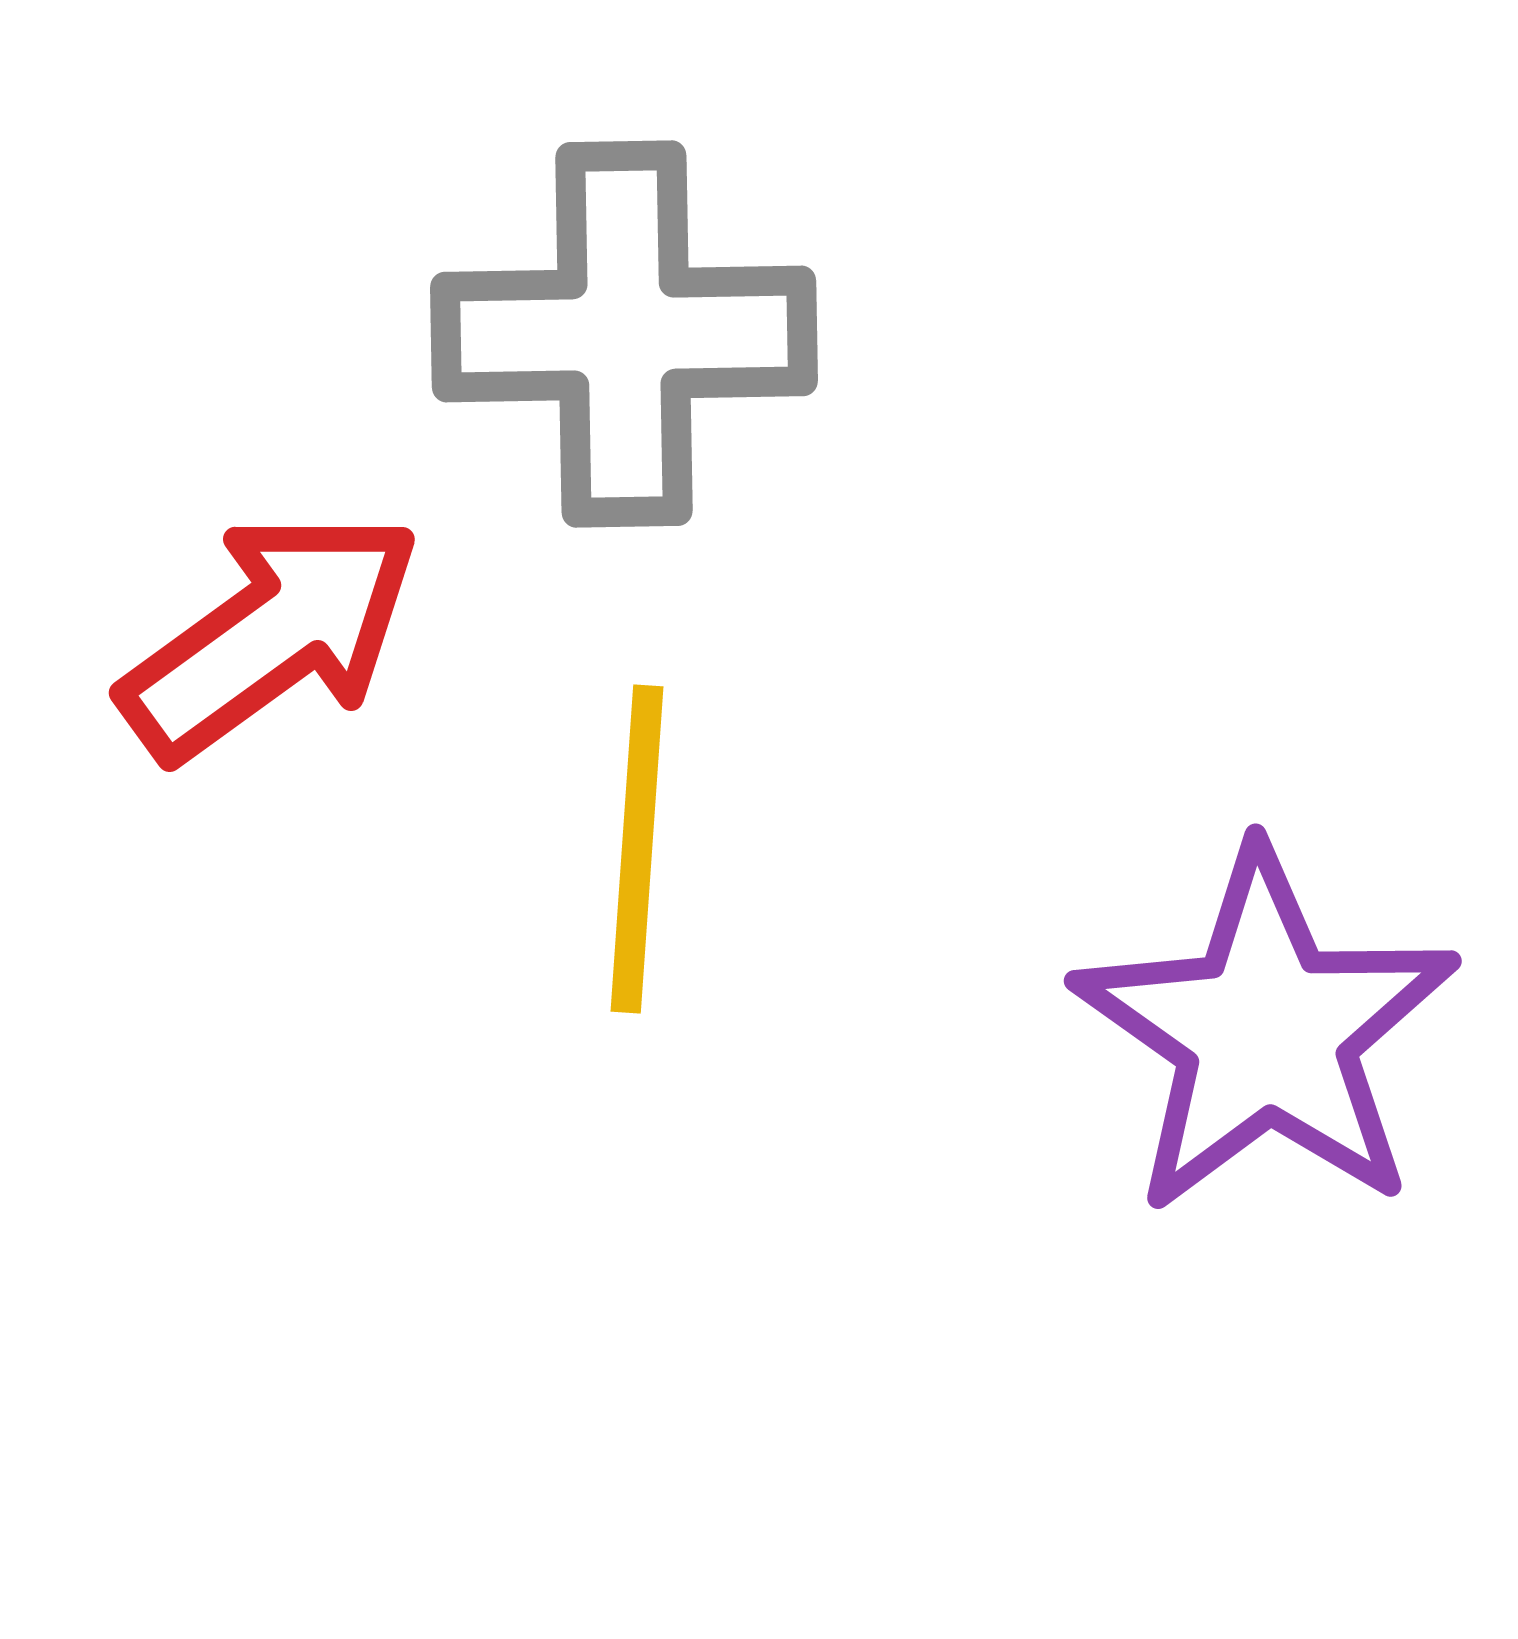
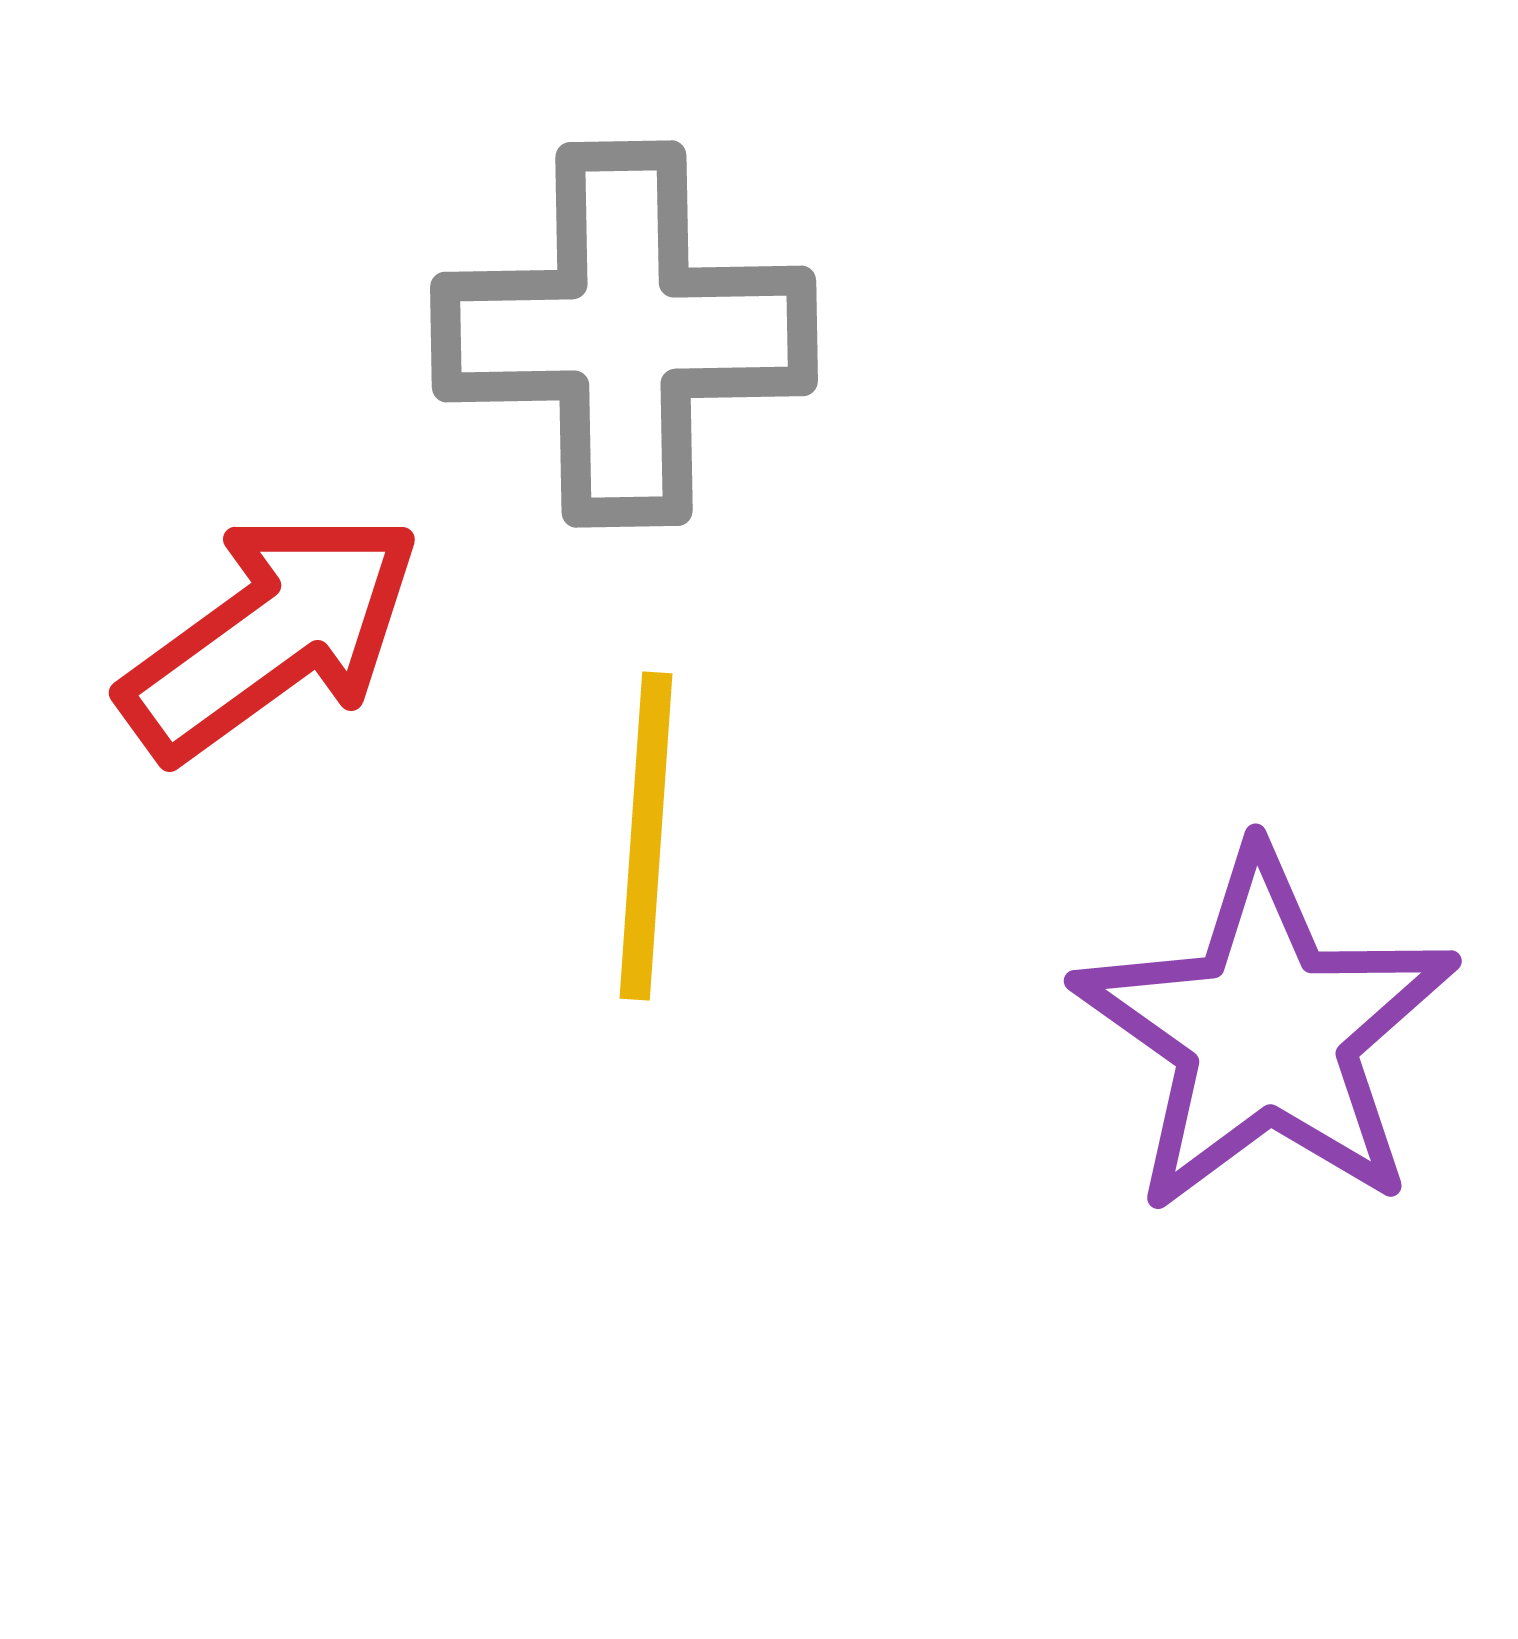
yellow line: moved 9 px right, 13 px up
